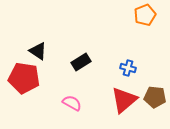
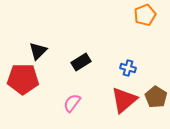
black triangle: rotated 42 degrees clockwise
red pentagon: moved 1 px left, 1 px down; rotated 8 degrees counterclockwise
brown pentagon: moved 1 px right; rotated 25 degrees clockwise
pink semicircle: rotated 84 degrees counterclockwise
